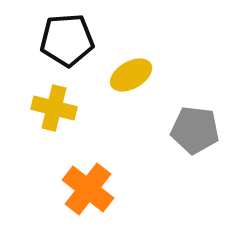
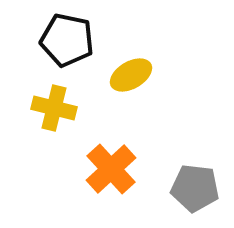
black pentagon: rotated 16 degrees clockwise
gray pentagon: moved 58 px down
orange cross: moved 23 px right, 20 px up; rotated 9 degrees clockwise
